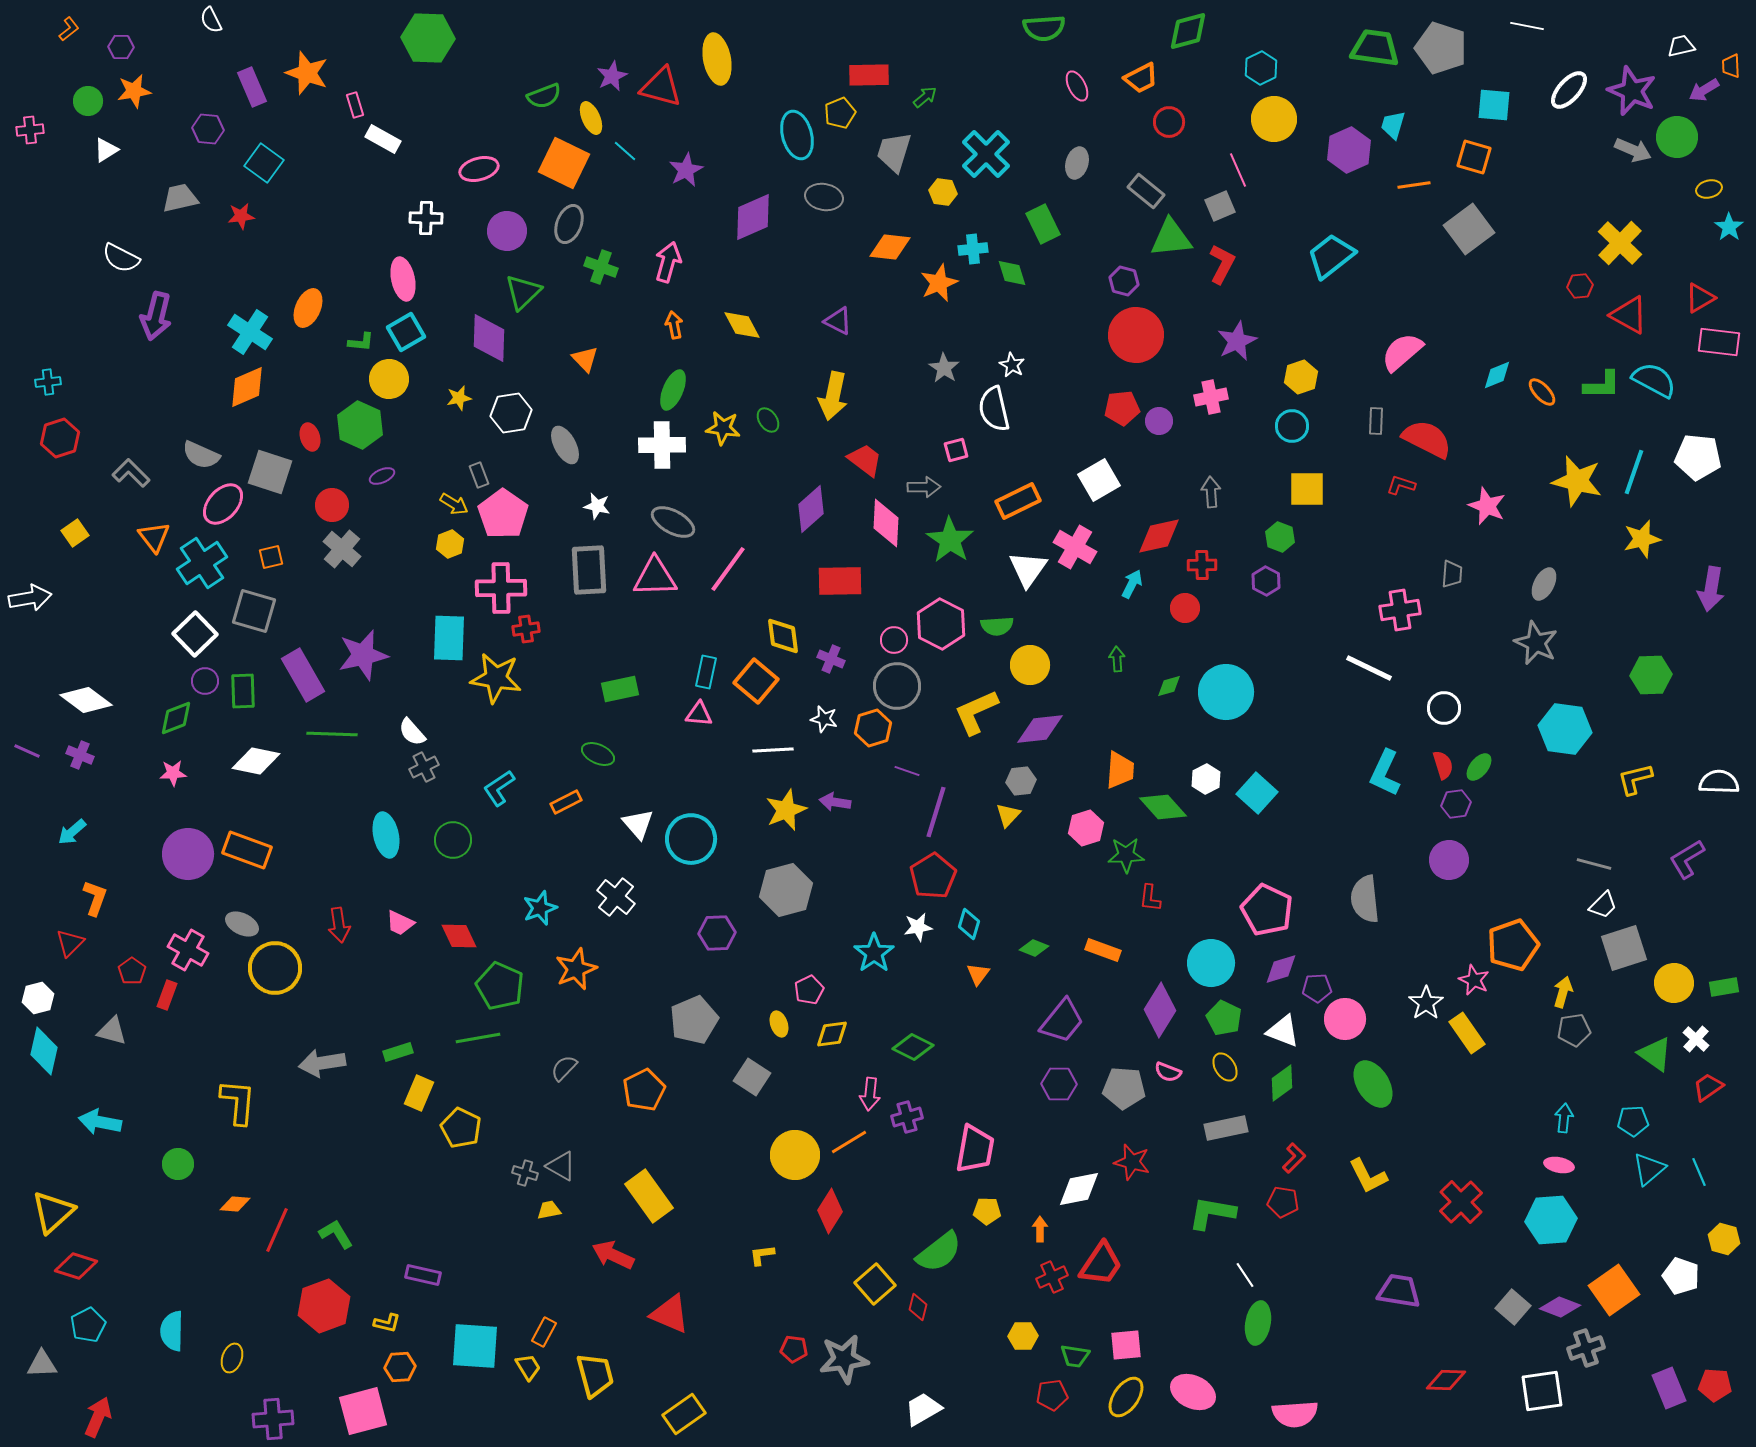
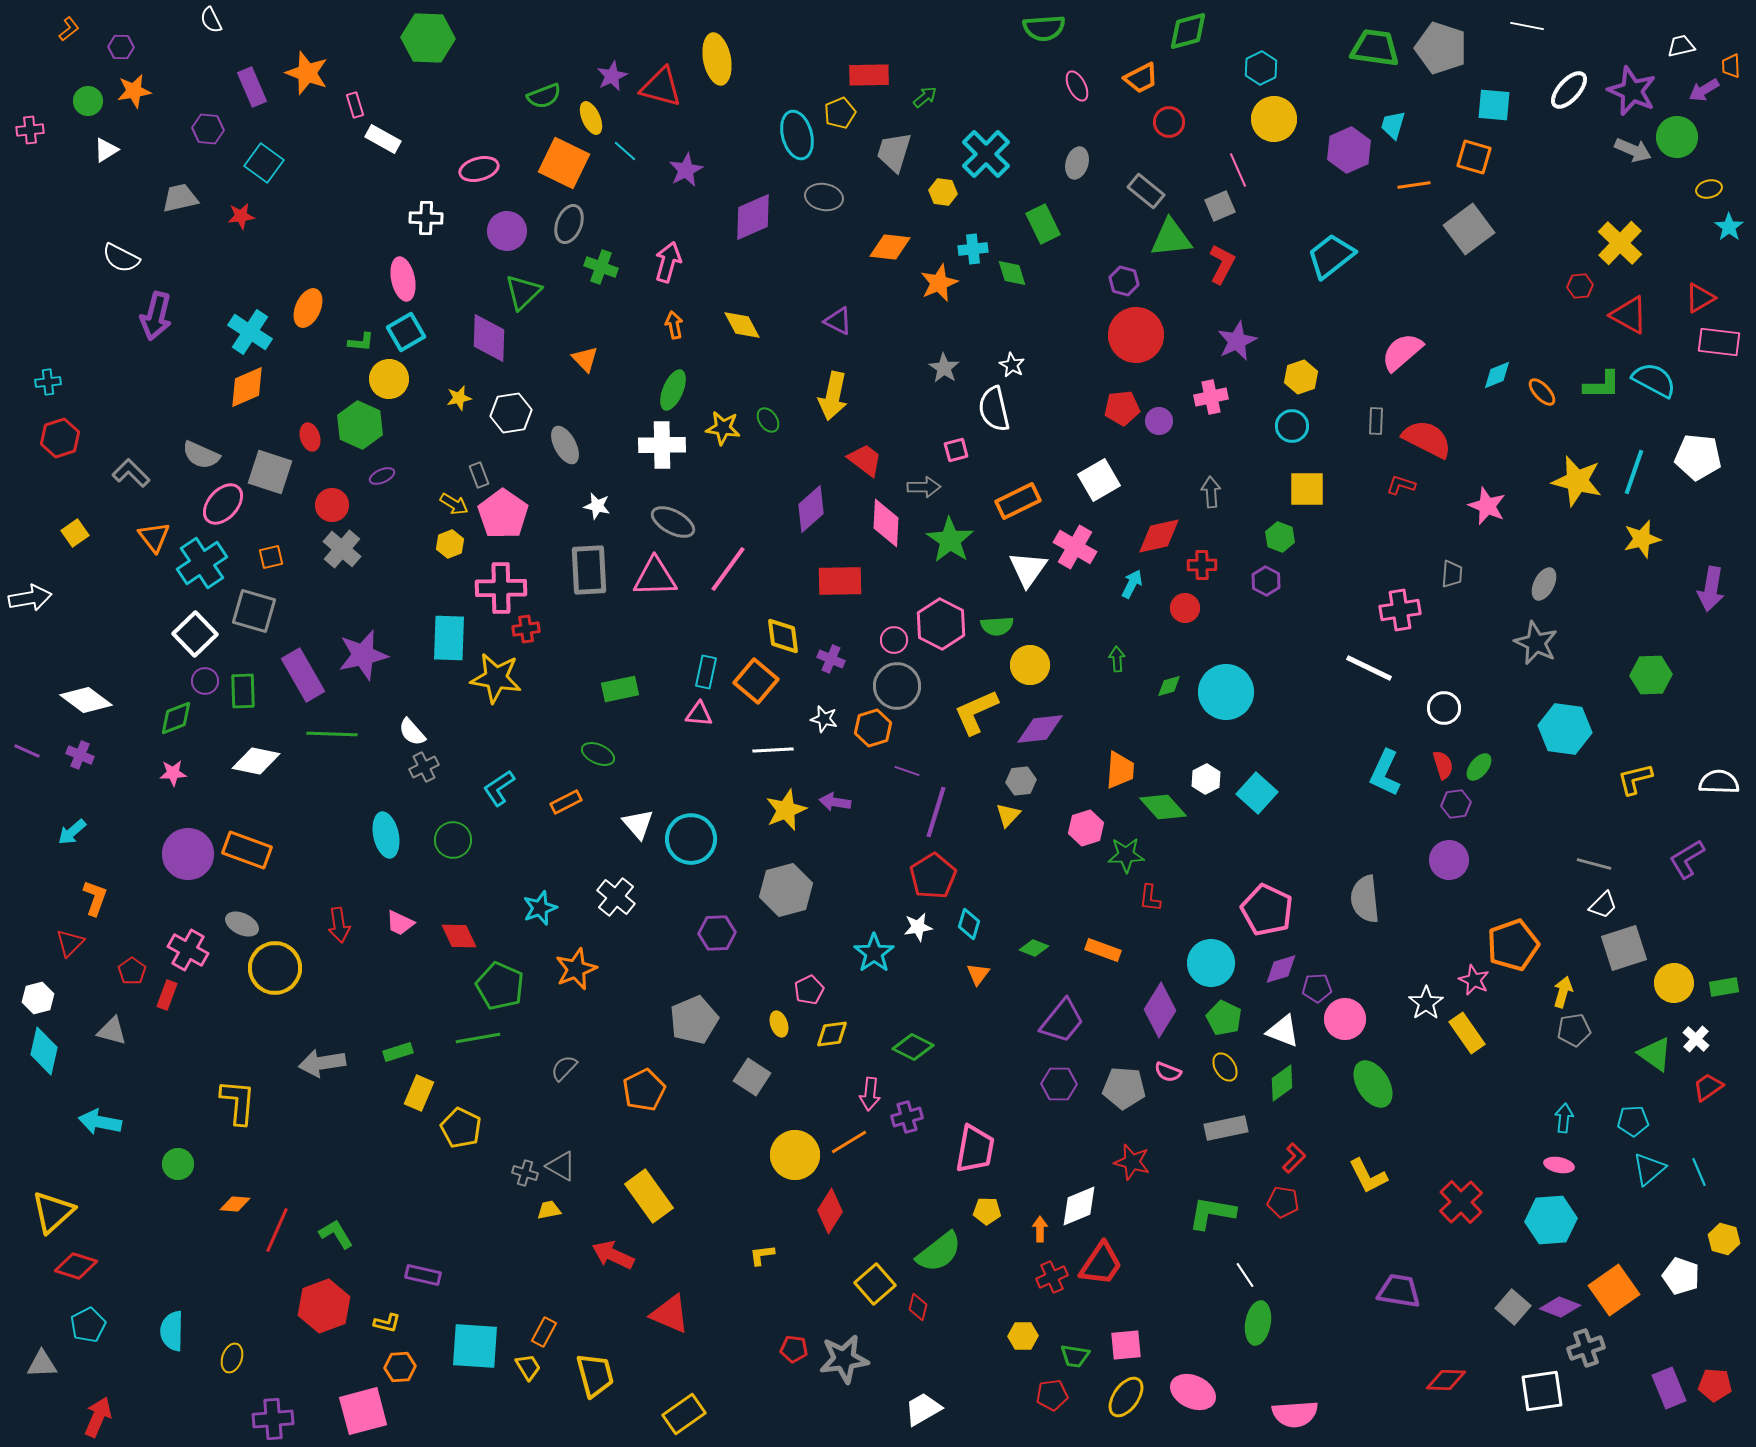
white diamond at (1079, 1189): moved 17 px down; rotated 12 degrees counterclockwise
